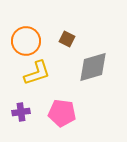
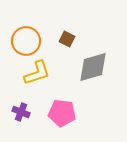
purple cross: rotated 30 degrees clockwise
